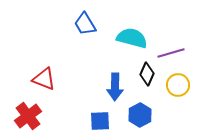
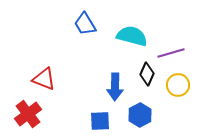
cyan semicircle: moved 2 px up
red cross: moved 2 px up
